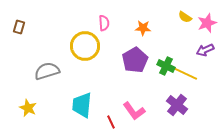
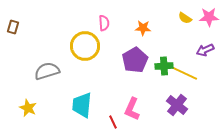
yellow semicircle: moved 1 px down
pink star: moved 2 px right, 6 px up; rotated 18 degrees clockwise
brown rectangle: moved 6 px left
green cross: moved 2 px left; rotated 30 degrees counterclockwise
pink L-shape: moved 2 px left, 2 px up; rotated 60 degrees clockwise
red line: moved 2 px right
